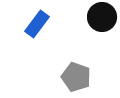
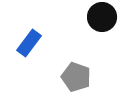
blue rectangle: moved 8 px left, 19 px down
